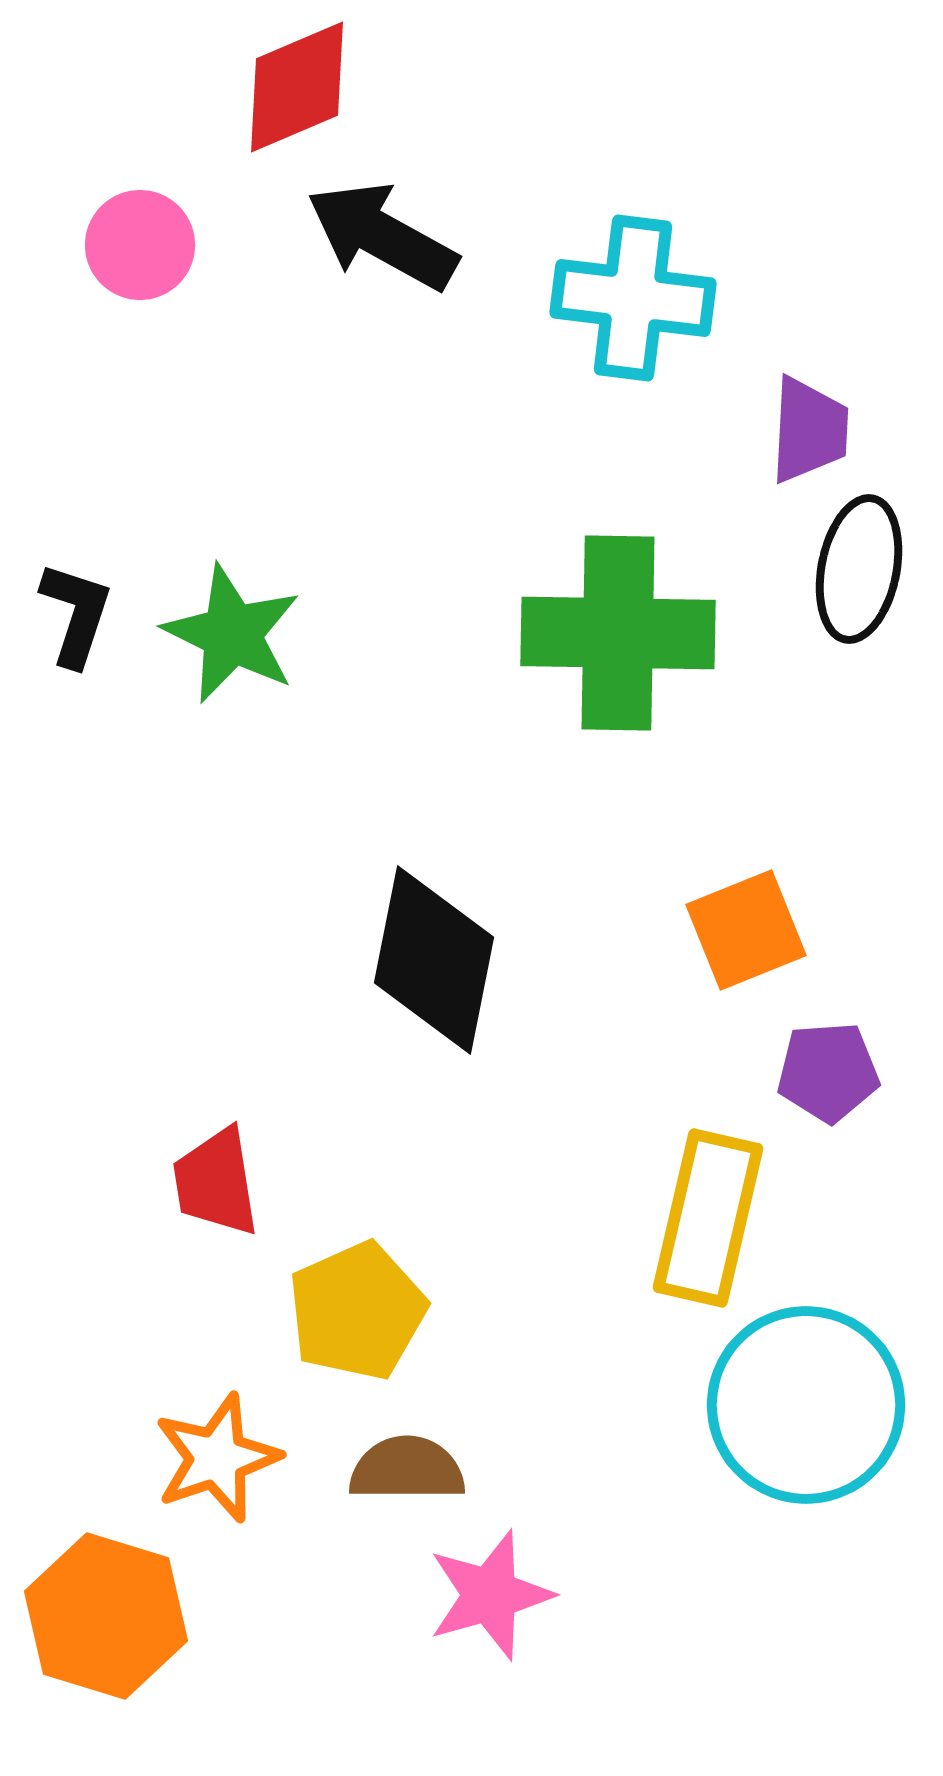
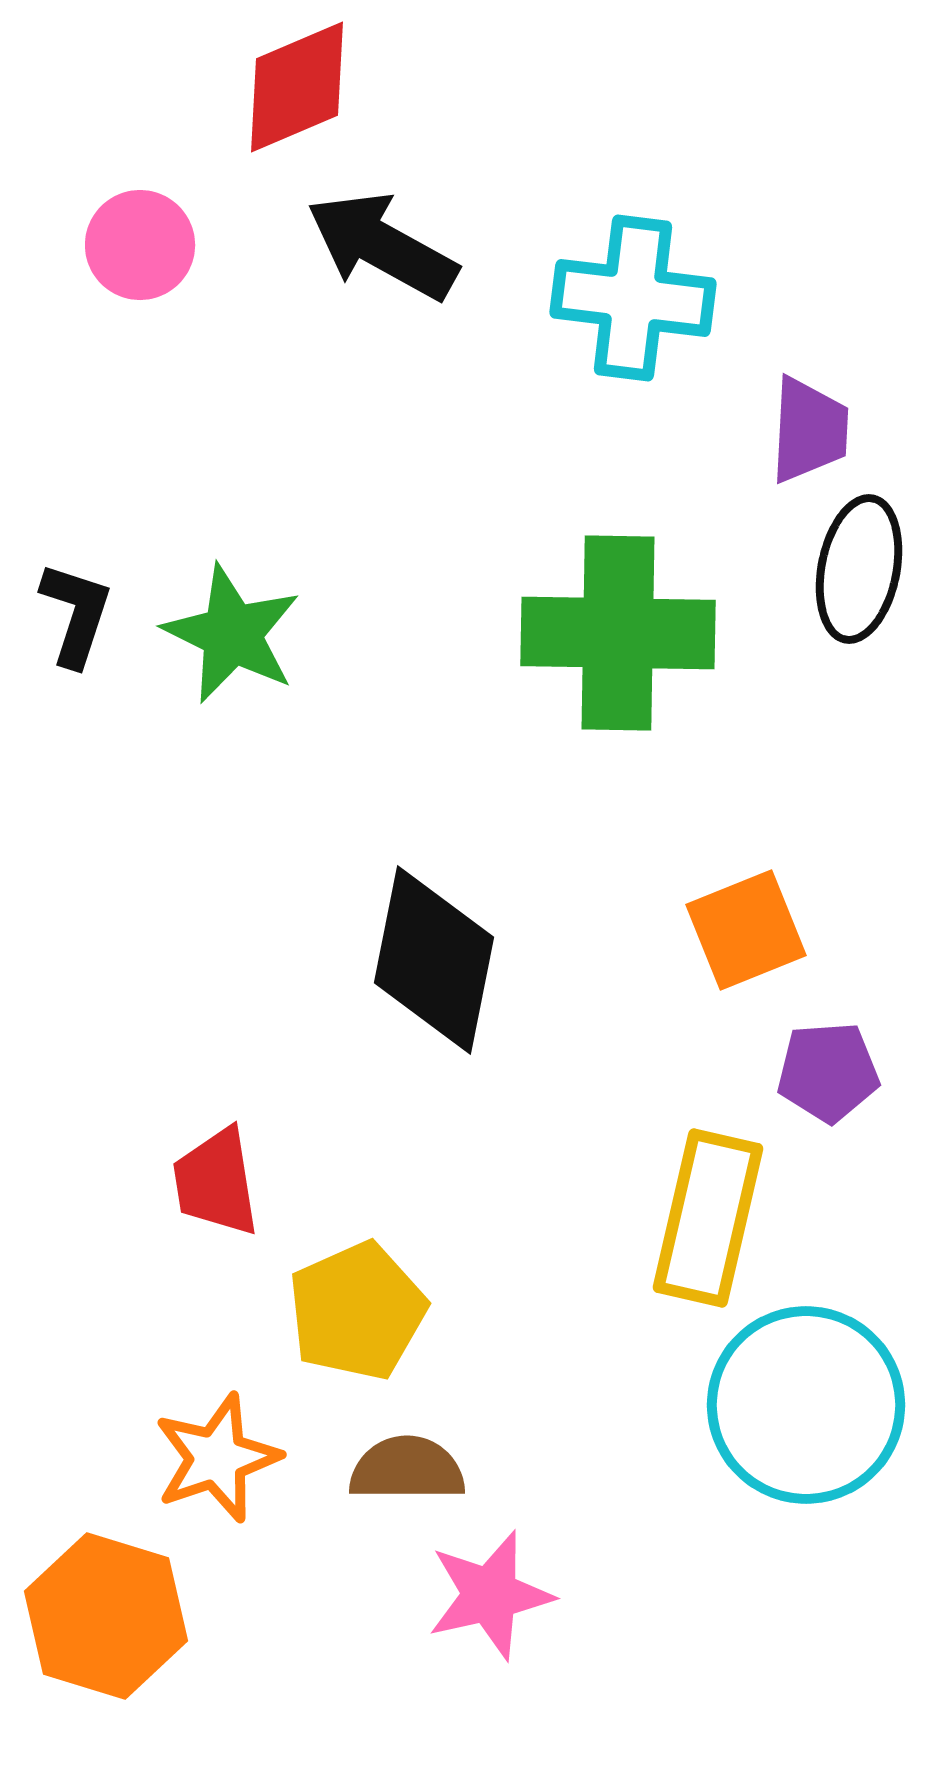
black arrow: moved 10 px down
pink star: rotated 3 degrees clockwise
